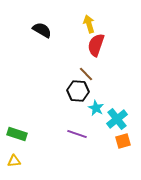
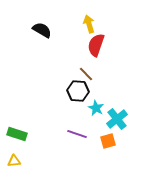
orange square: moved 15 px left
